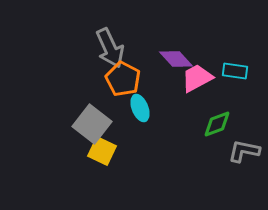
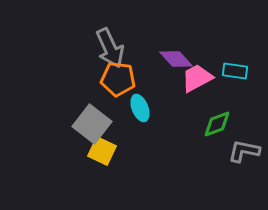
orange pentagon: moved 5 px left; rotated 20 degrees counterclockwise
